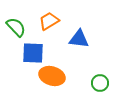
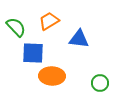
orange ellipse: rotated 15 degrees counterclockwise
